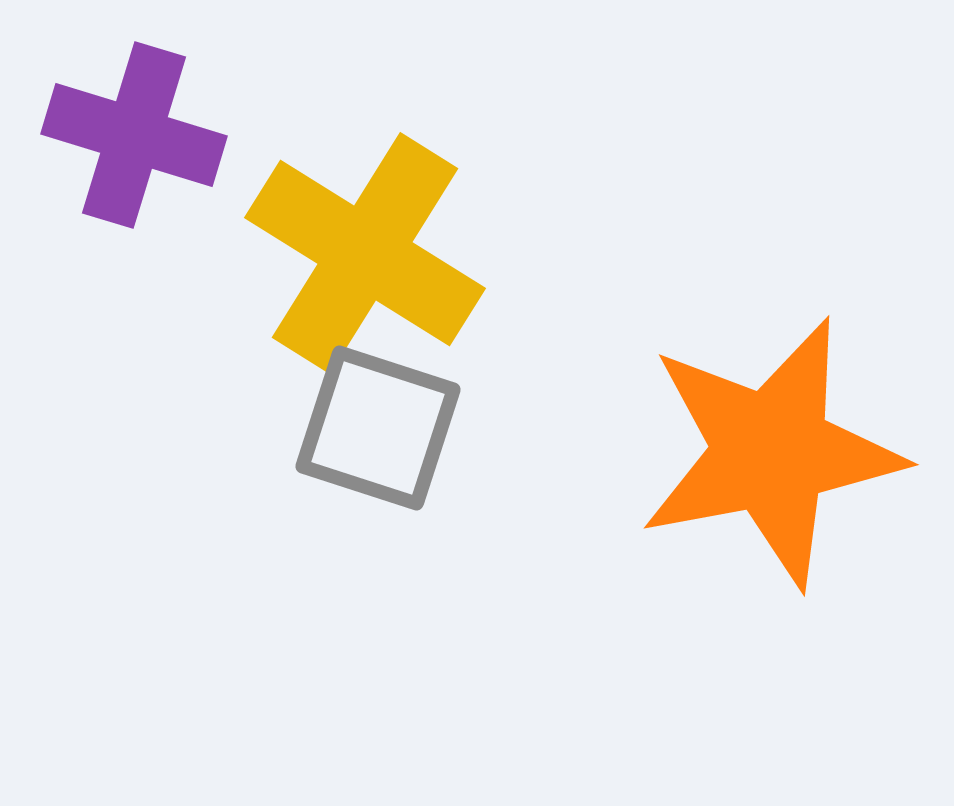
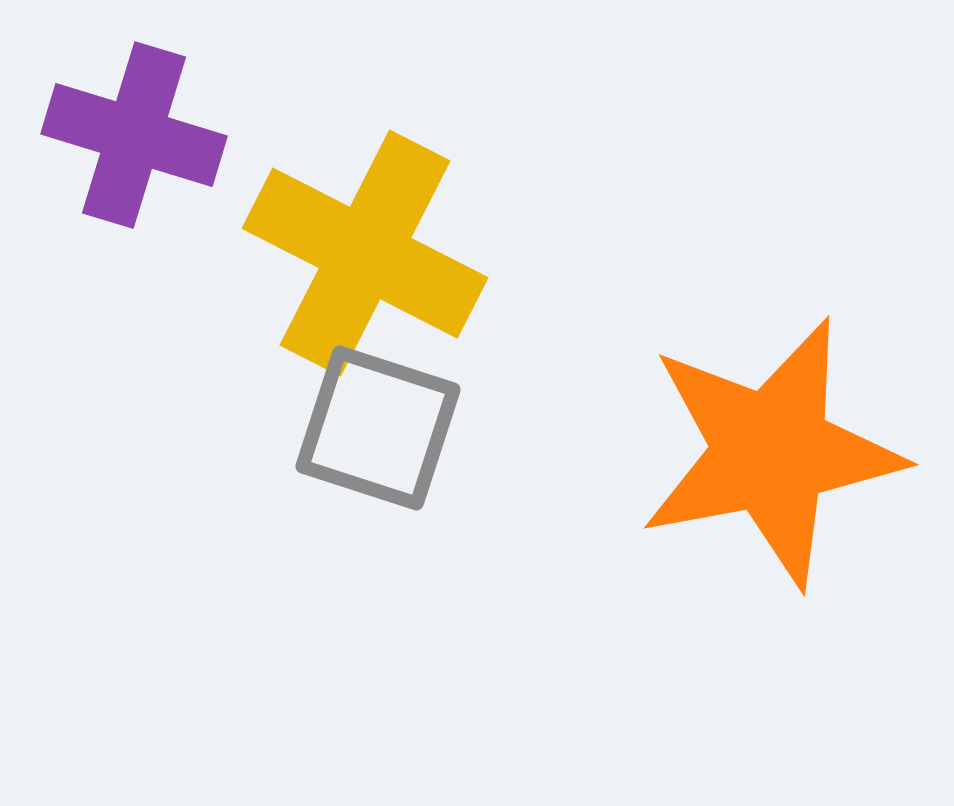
yellow cross: rotated 5 degrees counterclockwise
